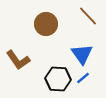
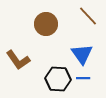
blue line: rotated 40 degrees clockwise
